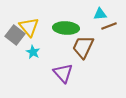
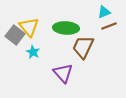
cyan triangle: moved 4 px right, 2 px up; rotated 16 degrees counterclockwise
